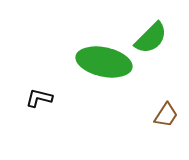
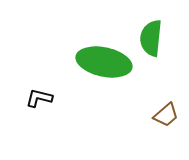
green semicircle: rotated 141 degrees clockwise
brown trapezoid: rotated 16 degrees clockwise
